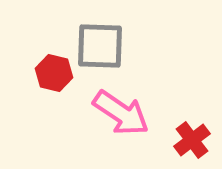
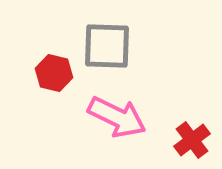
gray square: moved 7 px right
pink arrow: moved 4 px left, 4 px down; rotated 8 degrees counterclockwise
